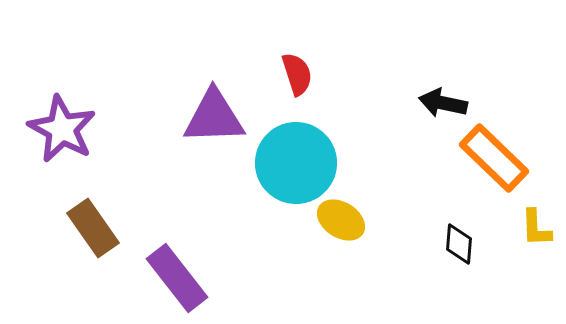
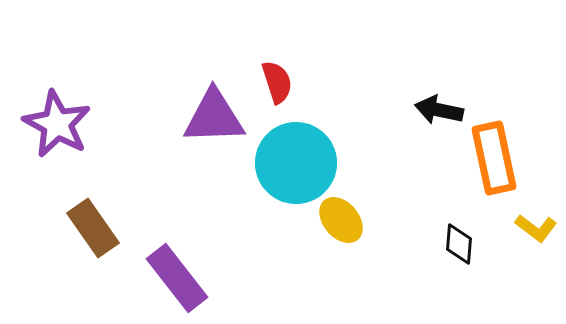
red semicircle: moved 20 px left, 8 px down
black arrow: moved 4 px left, 7 px down
purple star: moved 5 px left, 5 px up
orange rectangle: rotated 34 degrees clockwise
yellow ellipse: rotated 18 degrees clockwise
yellow L-shape: rotated 51 degrees counterclockwise
